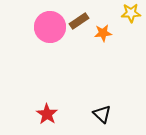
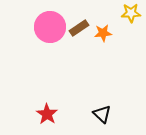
brown rectangle: moved 7 px down
